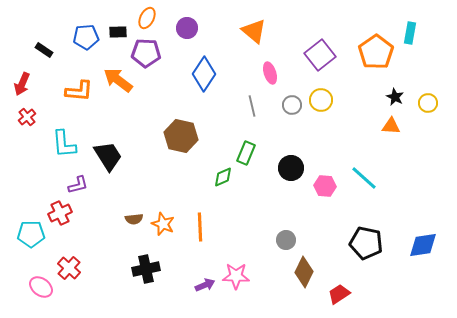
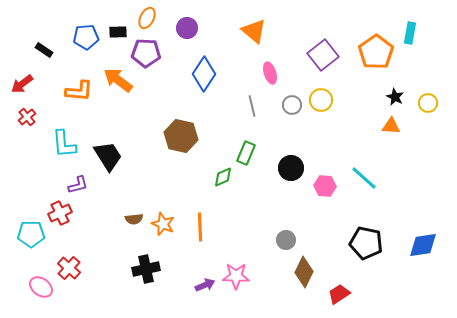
purple square at (320, 55): moved 3 px right
red arrow at (22, 84): rotated 30 degrees clockwise
